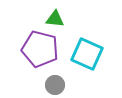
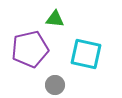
purple pentagon: moved 10 px left; rotated 27 degrees counterclockwise
cyan square: moved 1 px left; rotated 12 degrees counterclockwise
